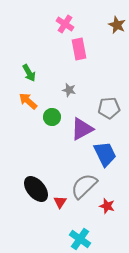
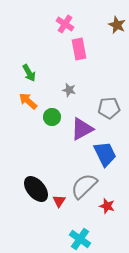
red triangle: moved 1 px left, 1 px up
